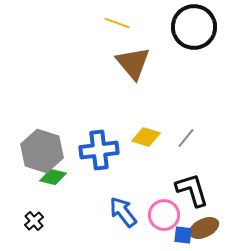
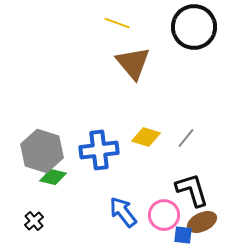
brown ellipse: moved 2 px left, 6 px up
